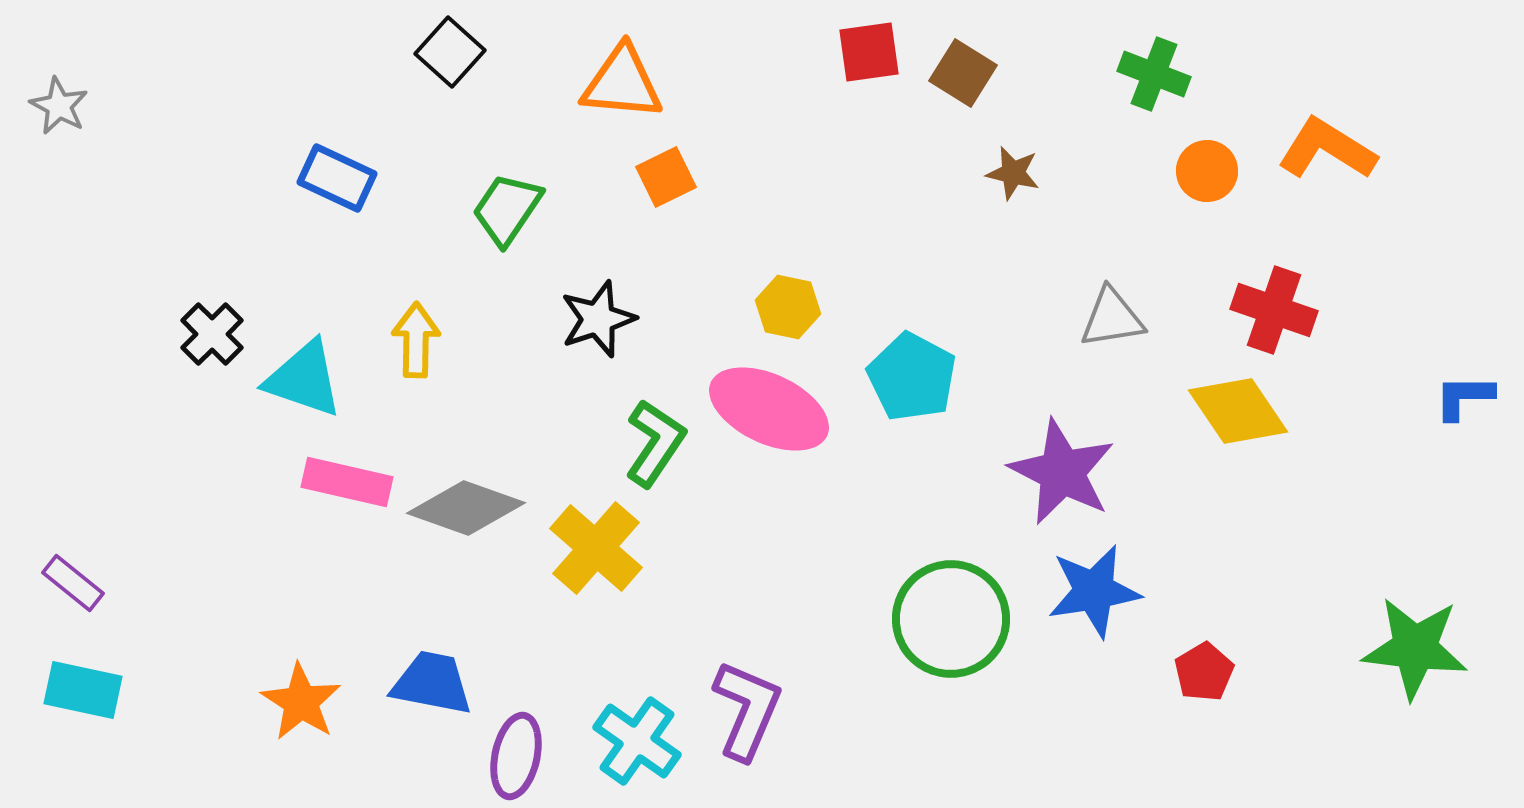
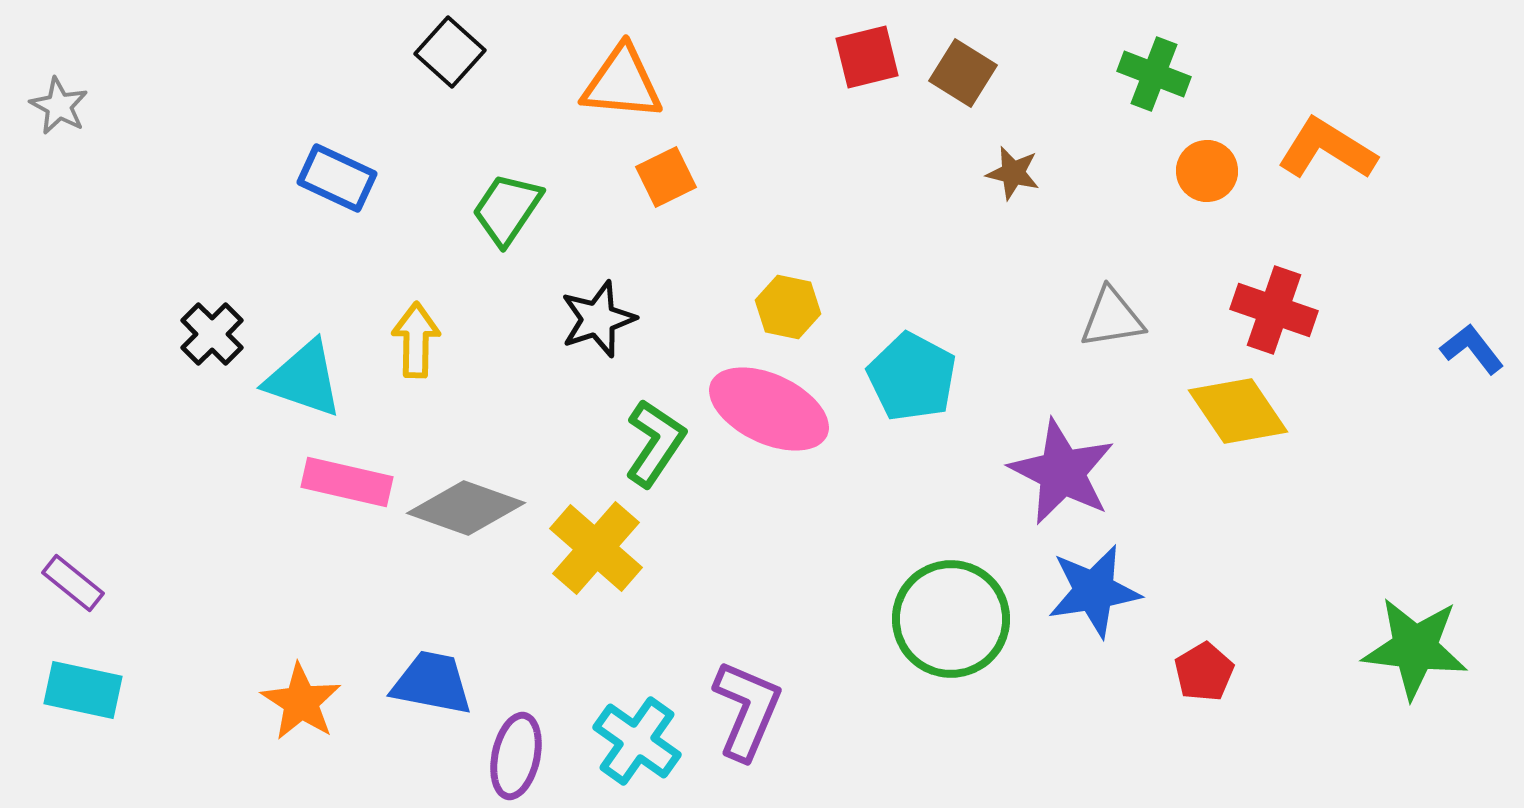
red square: moved 2 px left, 5 px down; rotated 6 degrees counterclockwise
blue L-shape: moved 8 px right, 48 px up; rotated 52 degrees clockwise
